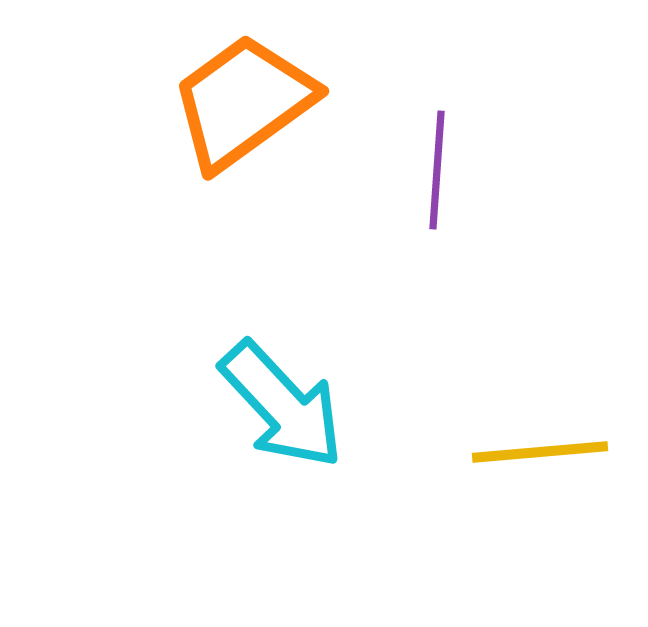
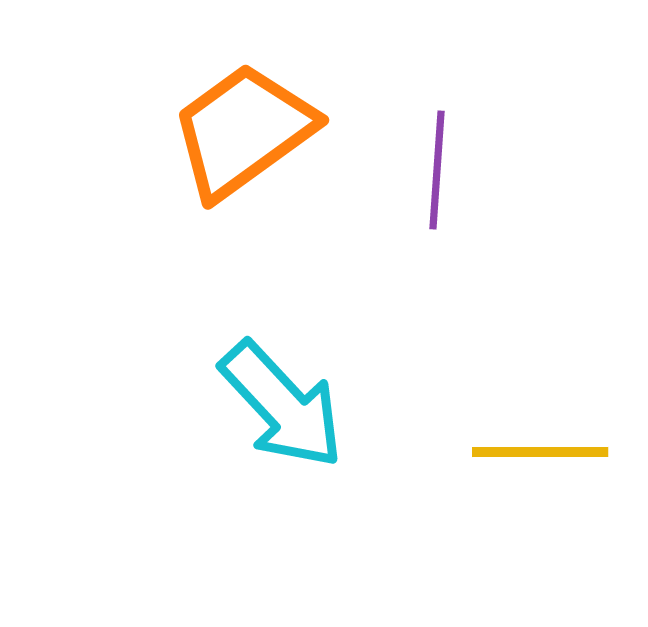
orange trapezoid: moved 29 px down
yellow line: rotated 5 degrees clockwise
